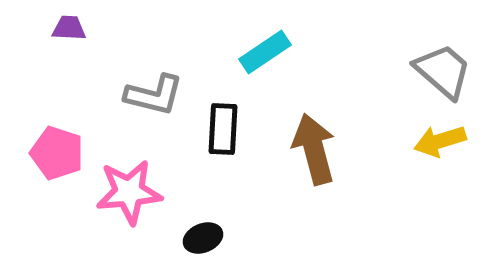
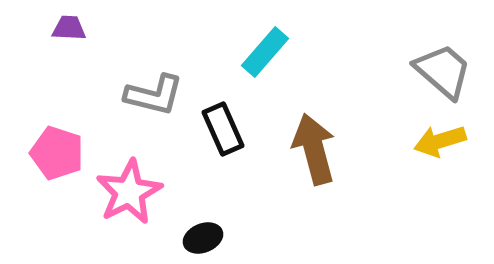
cyan rectangle: rotated 15 degrees counterclockwise
black rectangle: rotated 27 degrees counterclockwise
pink star: rotated 22 degrees counterclockwise
